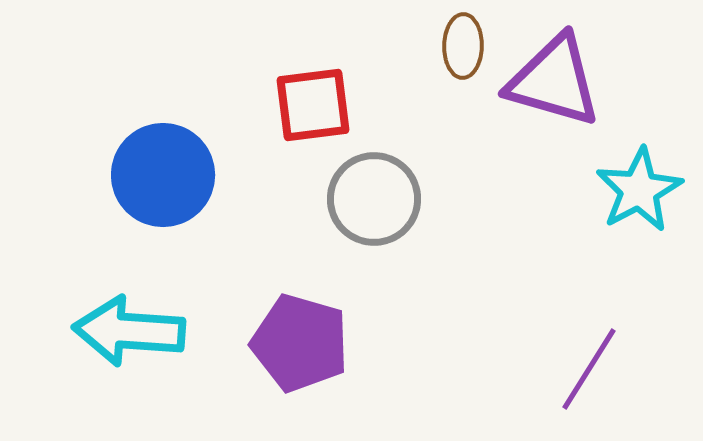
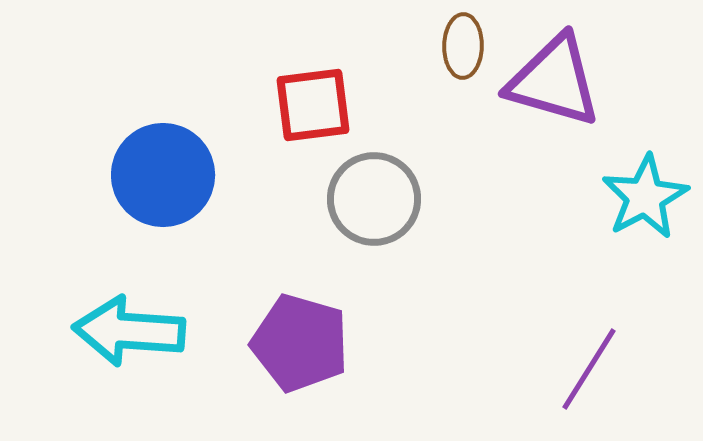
cyan star: moved 6 px right, 7 px down
